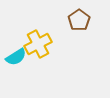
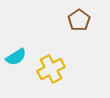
yellow cross: moved 13 px right, 25 px down
